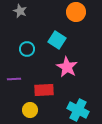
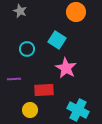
pink star: moved 1 px left, 1 px down
